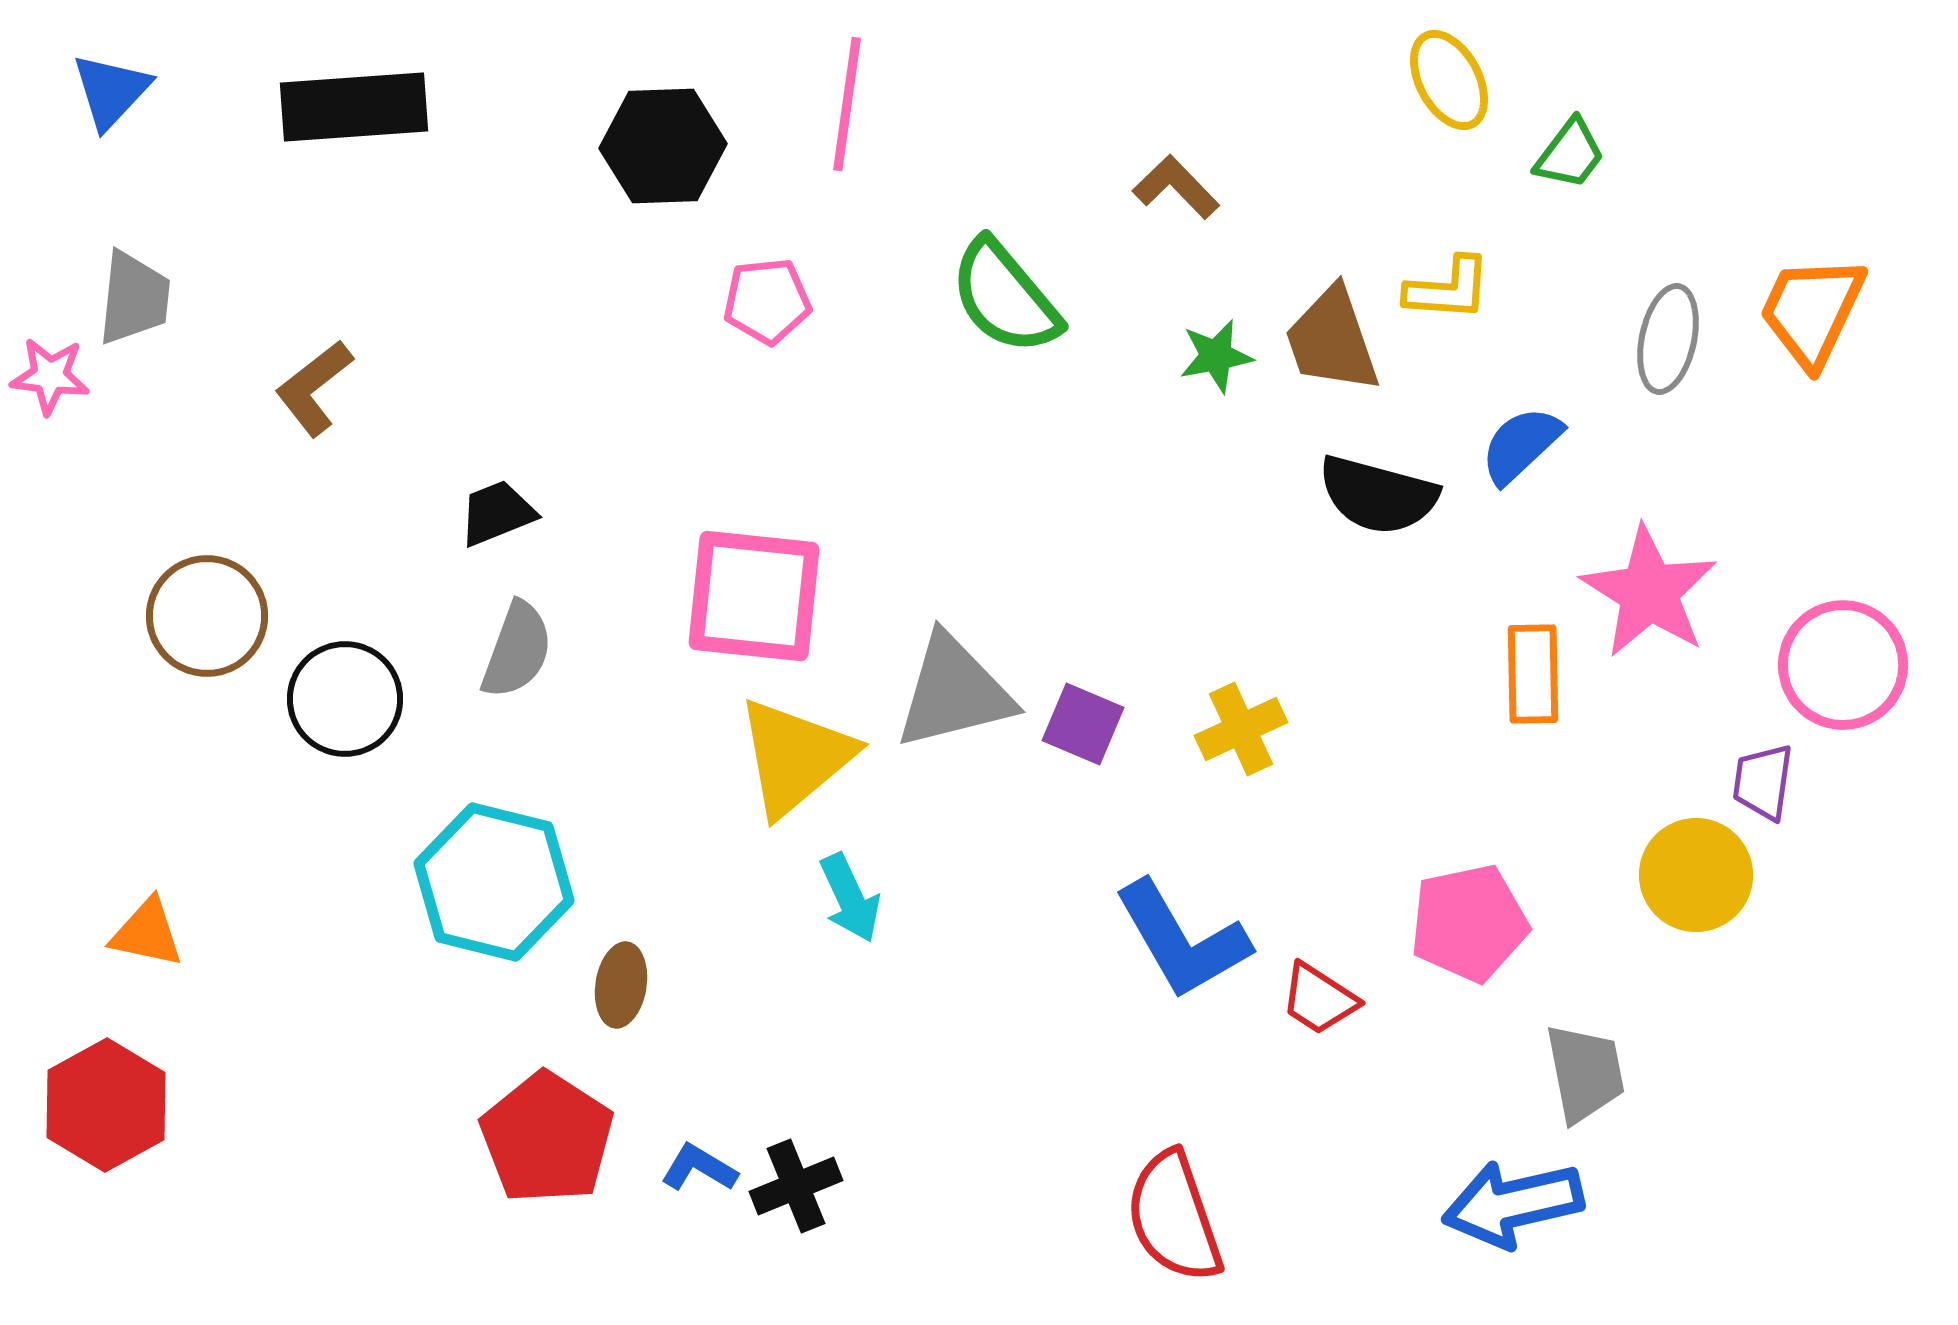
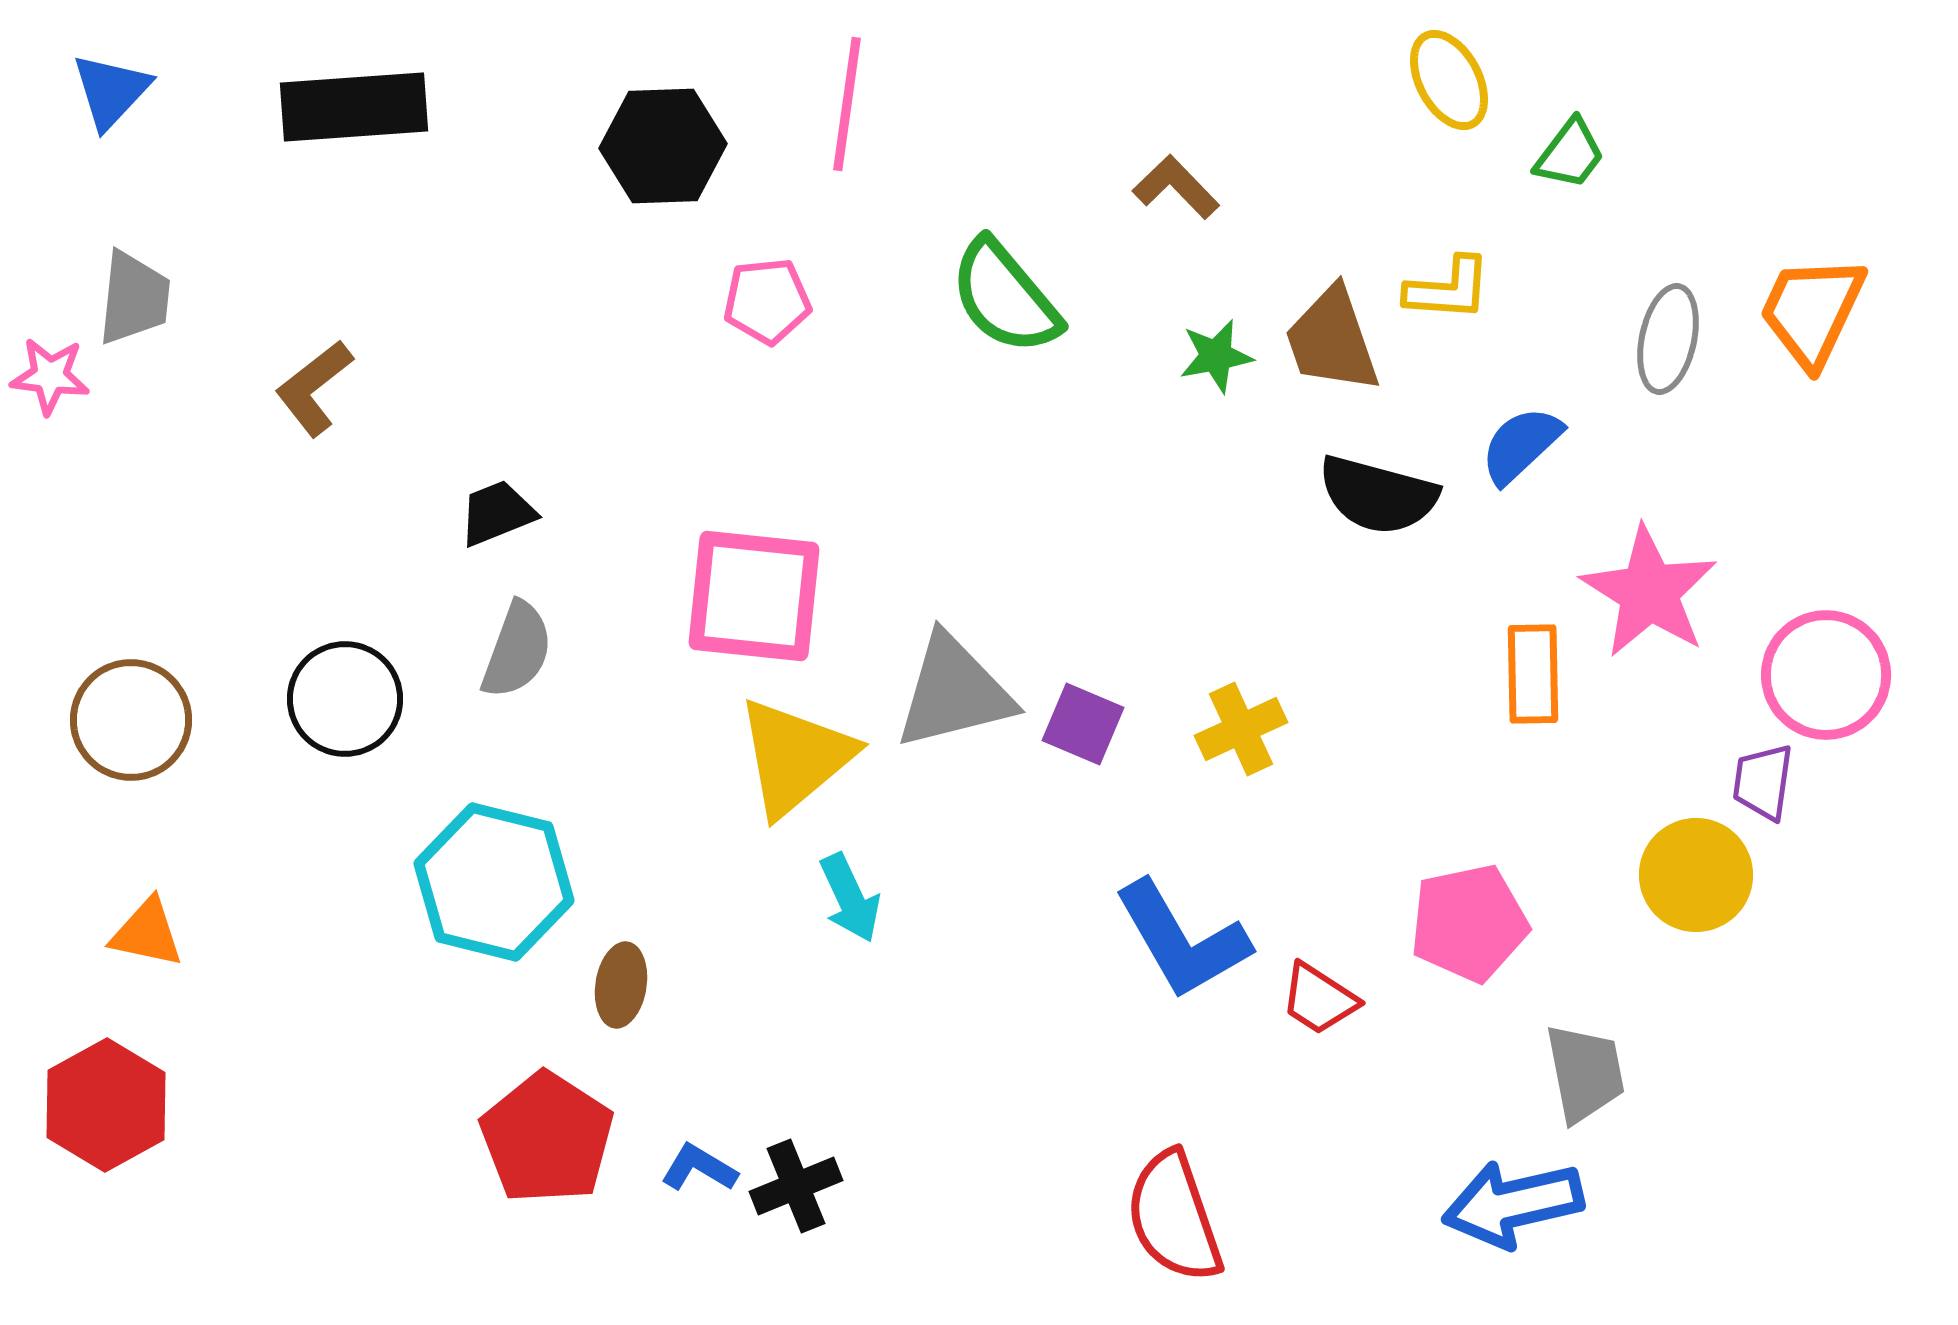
brown circle at (207, 616): moved 76 px left, 104 px down
pink circle at (1843, 665): moved 17 px left, 10 px down
